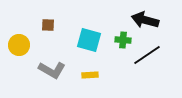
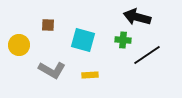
black arrow: moved 8 px left, 3 px up
cyan square: moved 6 px left
